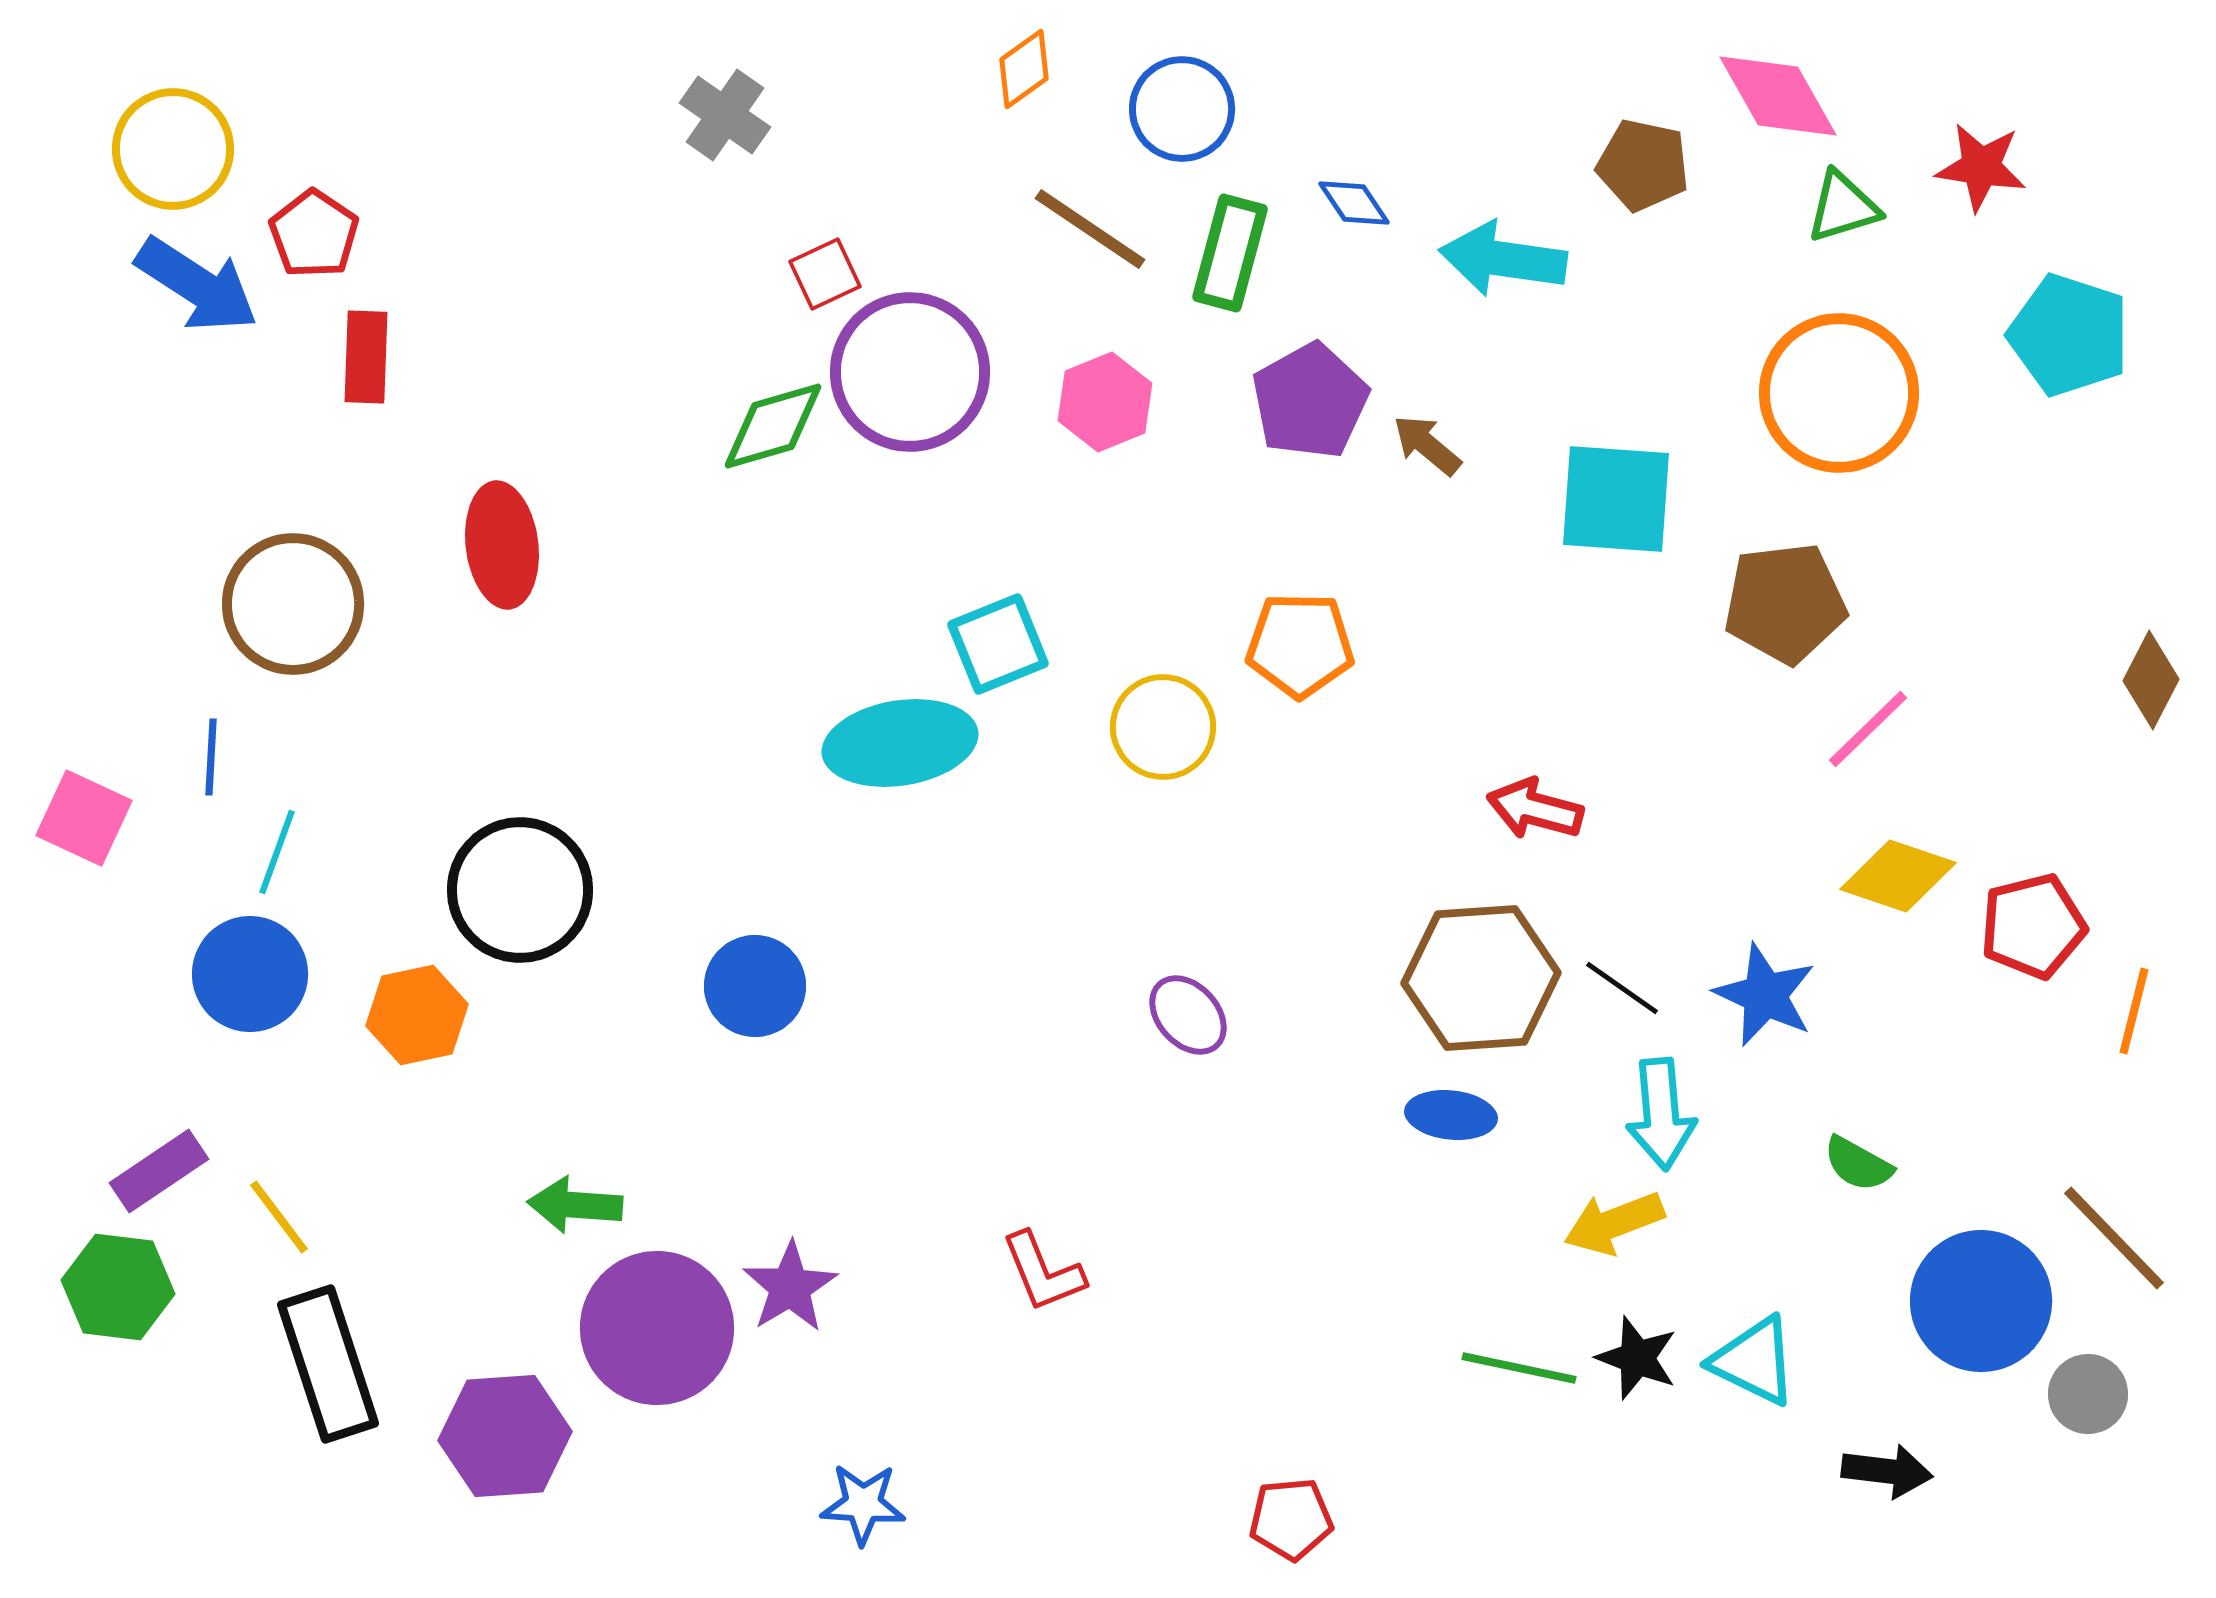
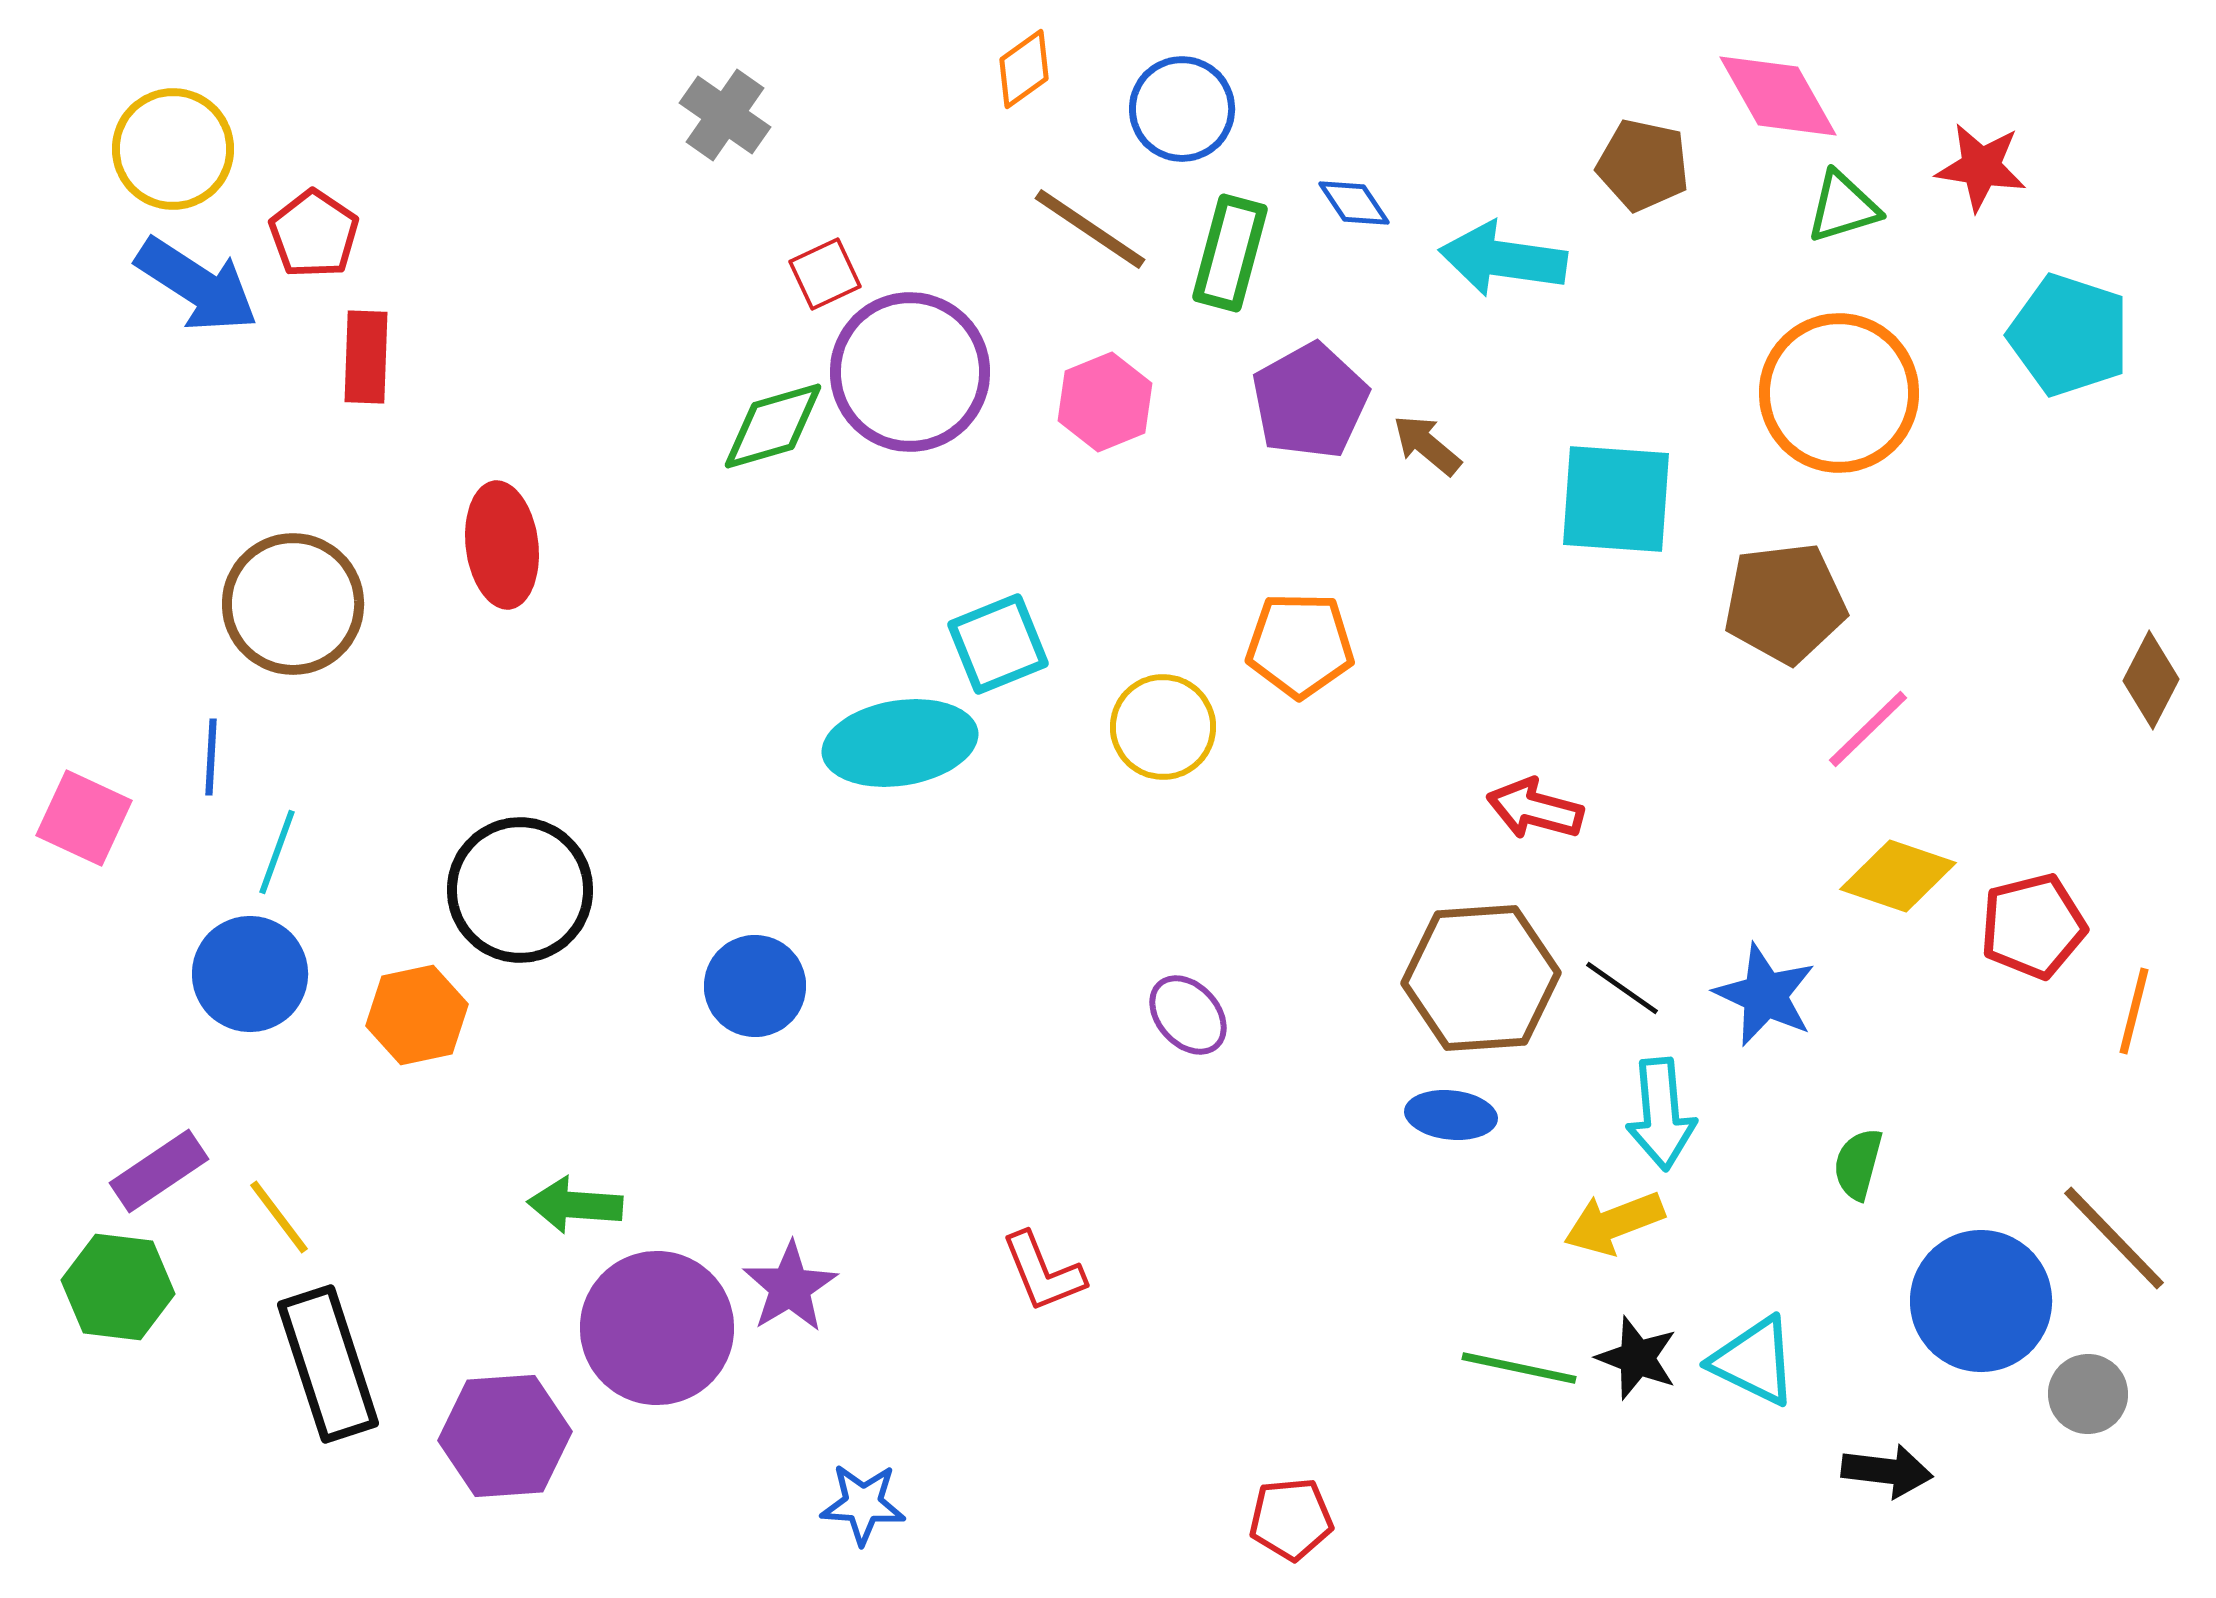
green semicircle at (1858, 1164): rotated 76 degrees clockwise
